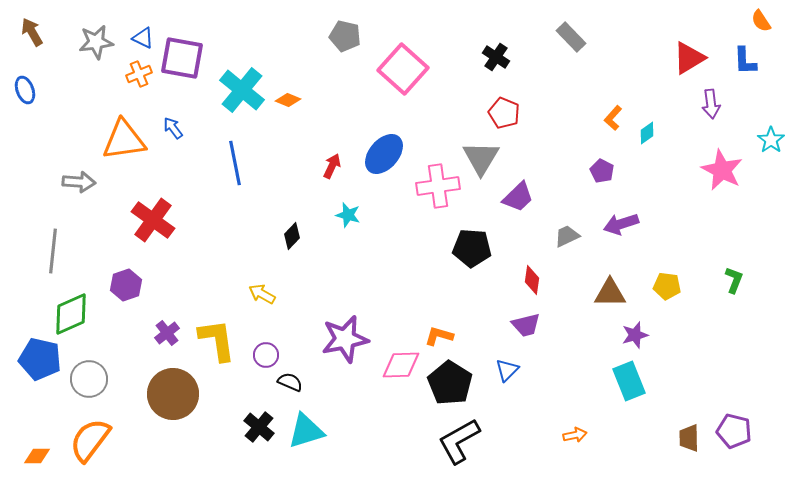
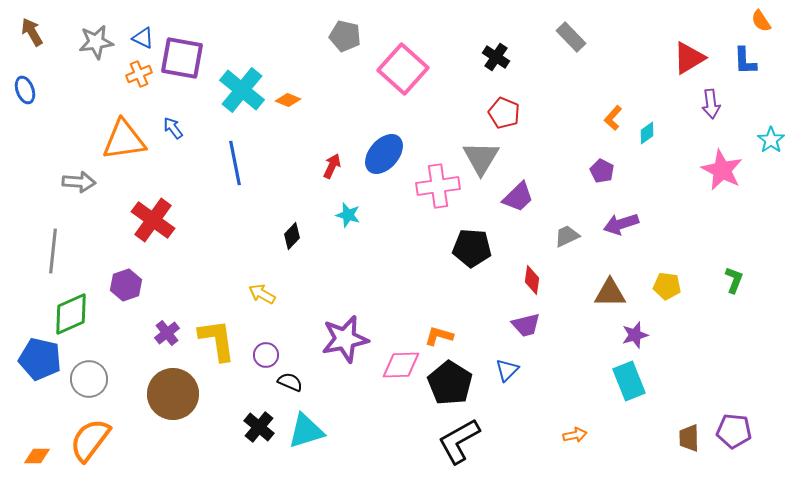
purple pentagon at (734, 431): rotated 8 degrees counterclockwise
